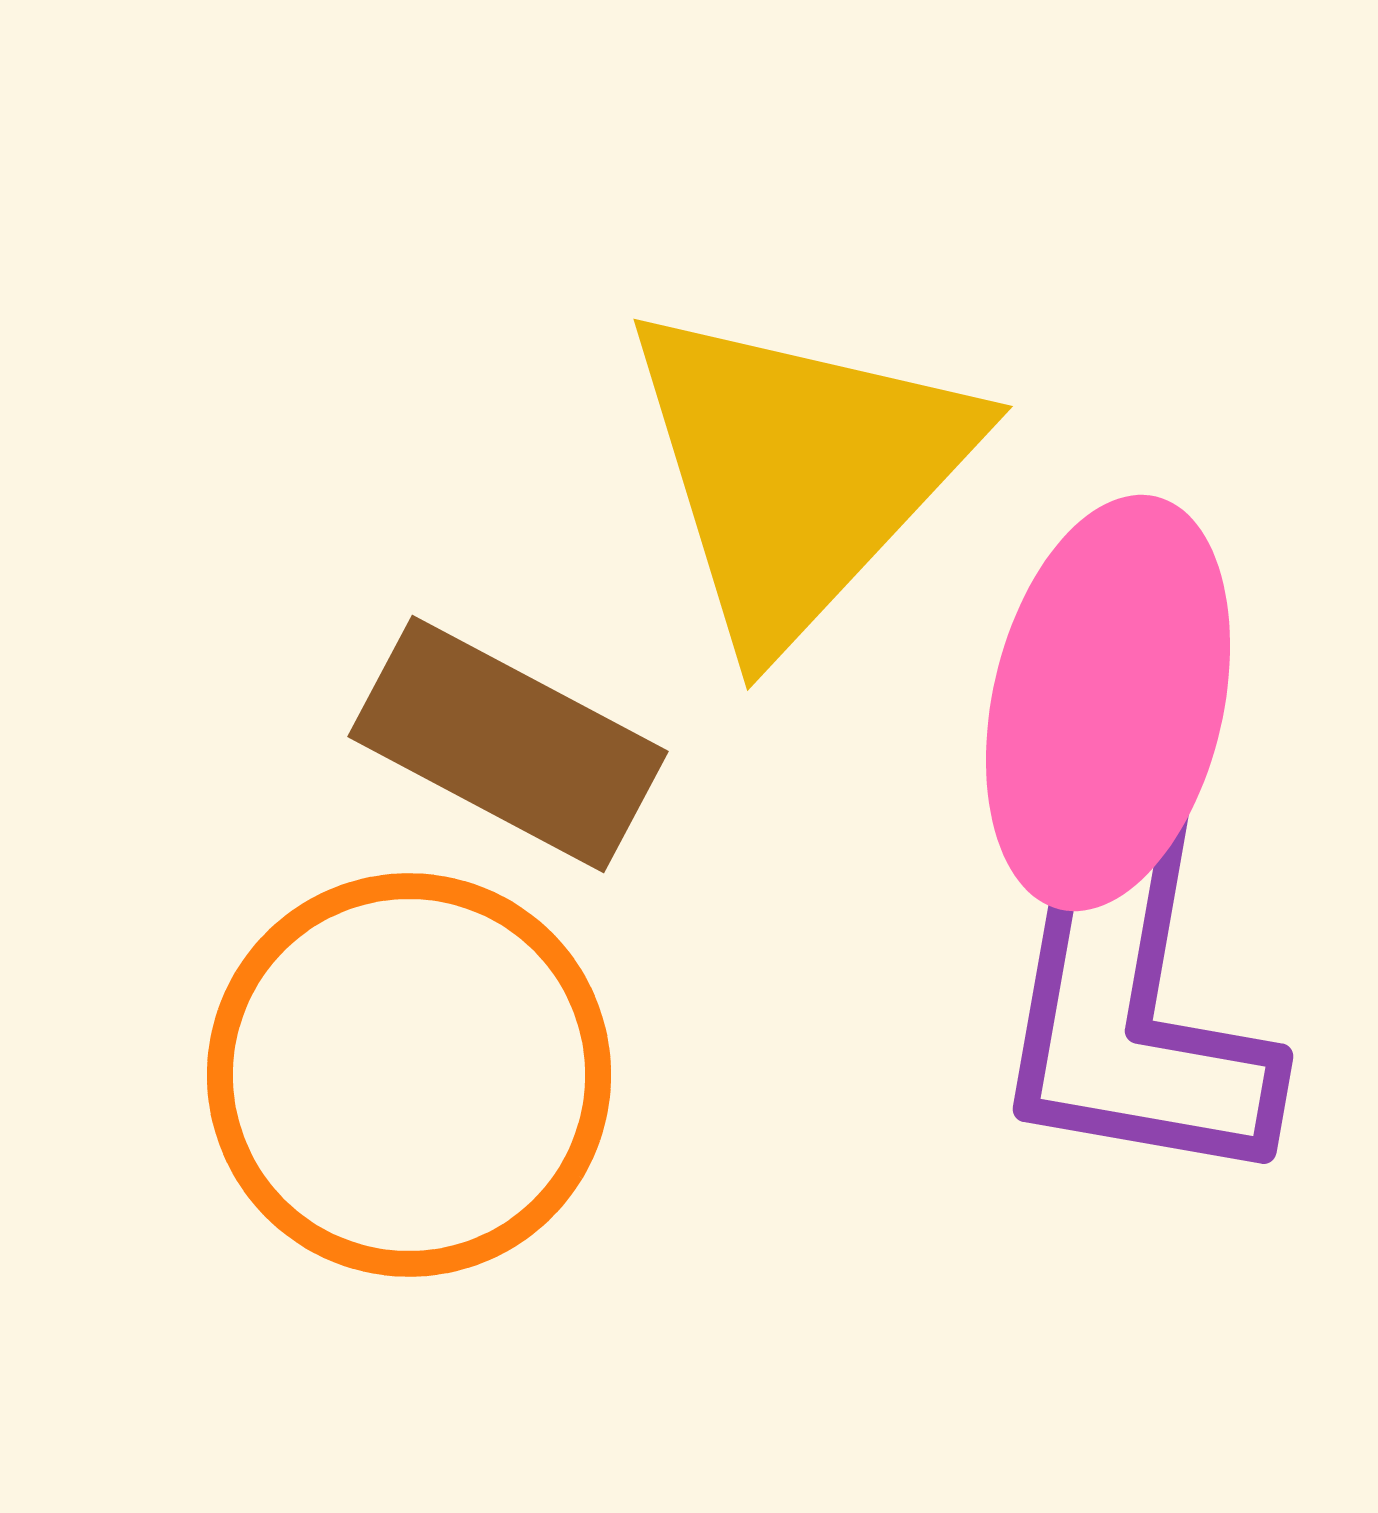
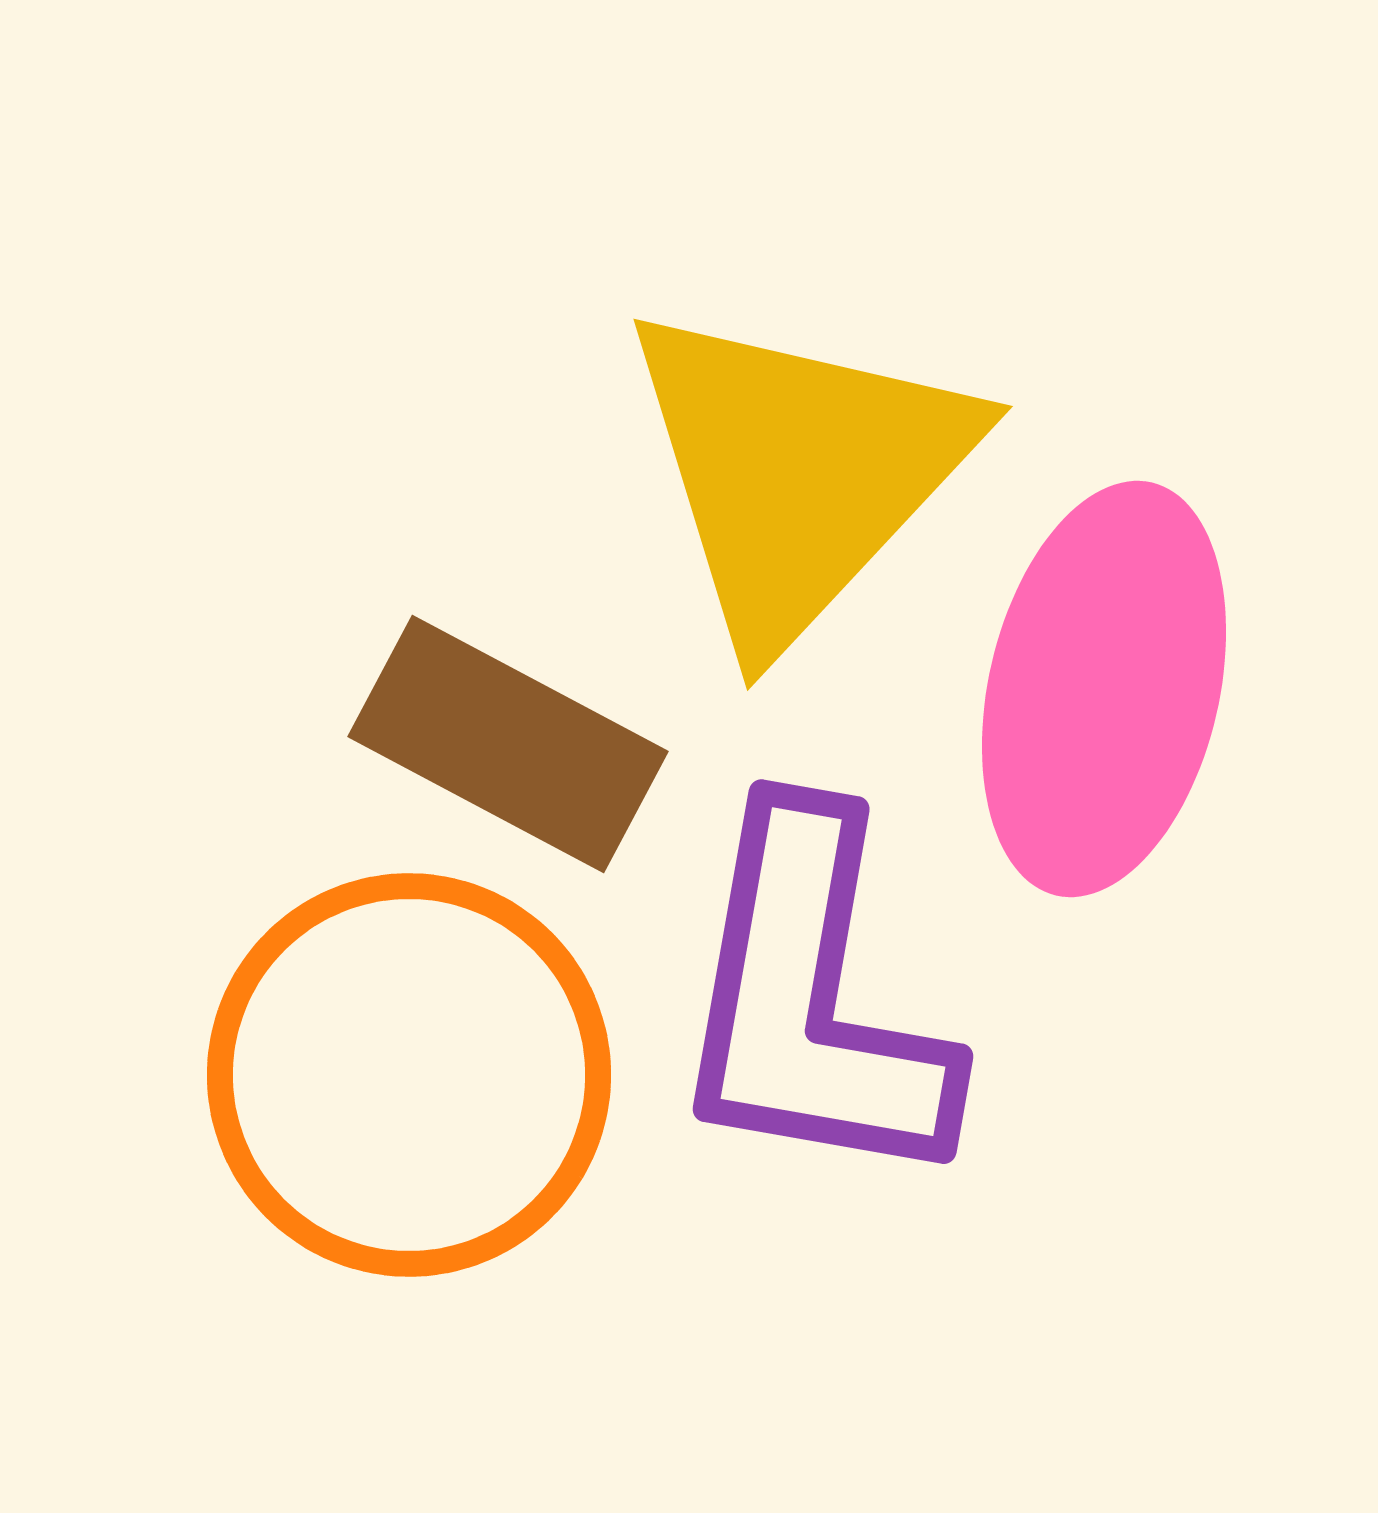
pink ellipse: moved 4 px left, 14 px up
purple L-shape: moved 320 px left
